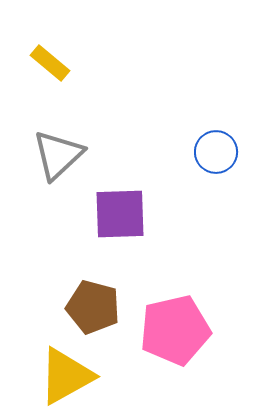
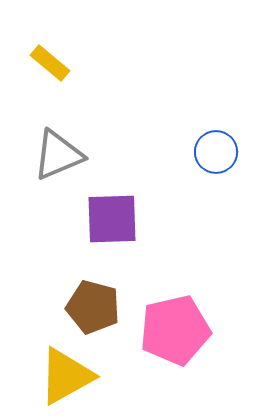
gray triangle: rotated 20 degrees clockwise
purple square: moved 8 px left, 5 px down
